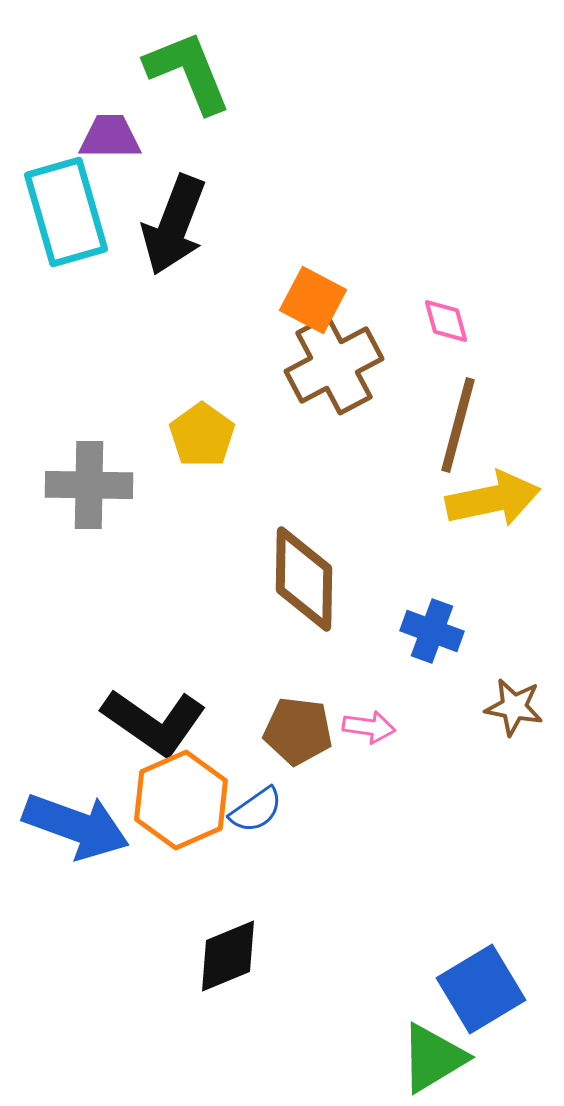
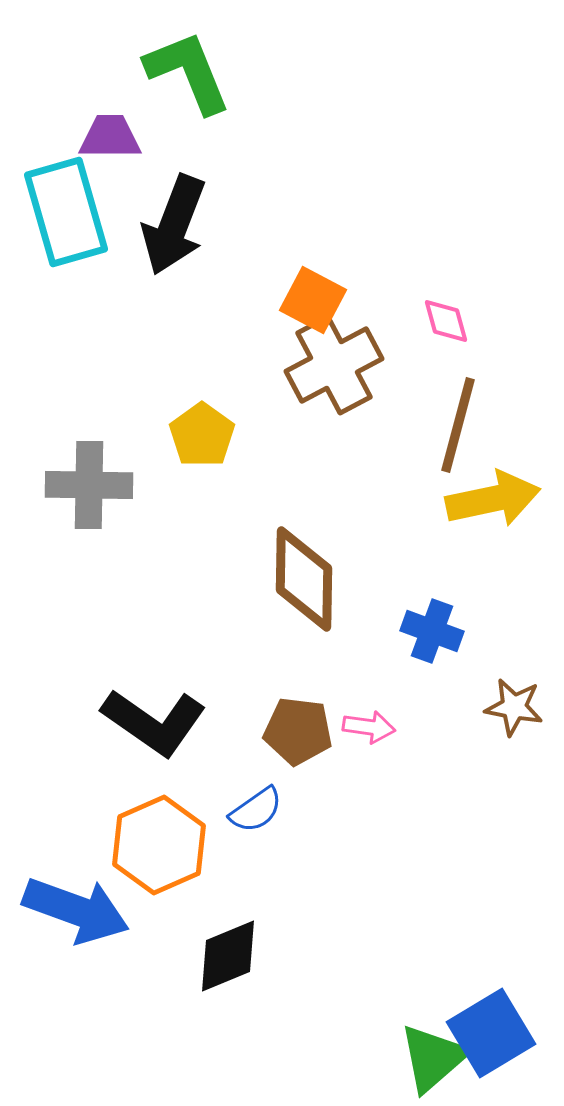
orange hexagon: moved 22 px left, 45 px down
blue arrow: moved 84 px down
blue square: moved 10 px right, 44 px down
green triangle: rotated 10 degrees counterclockwise
